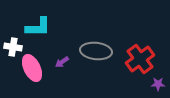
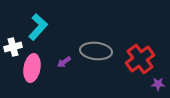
cyan L-shape: rotated 48 degrees counterclockwise
white cross: rotated 24 degrees counterclockwise
purple arrow: moved 2 px right
pink ellipse: rotated 36 degrees clockwise
